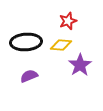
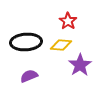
red star: rotated 18 degrees counterclockwise
